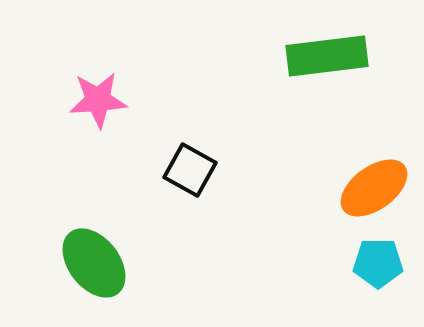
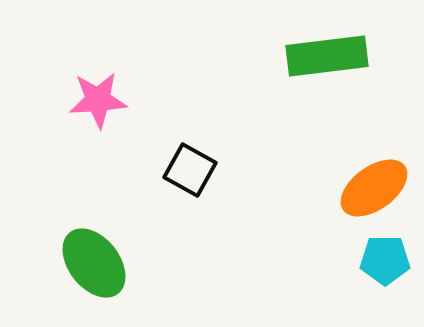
cyan pentagon: moved 7 px right, 3 px up
